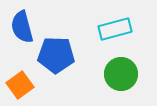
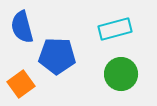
blue pentagon: moved 1 px right, 1 px down
orange square: moved 1 px right, 1 px up
